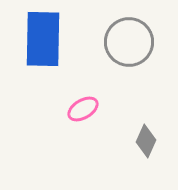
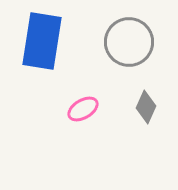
blue rectangle: moved 1 px left, 2 px down; rotated 8 degrees clockwise
gray diamond: moved 34 px up
